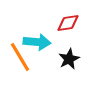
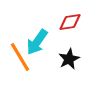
red diamond: moved 2 px right, 1 px up
cyan arrow: rotated 120 degrees clockwise
